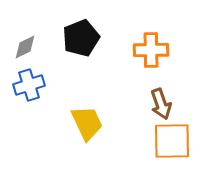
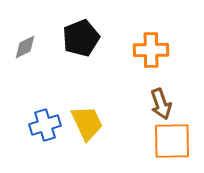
blue cross: moved 16 px right, 40 px down
